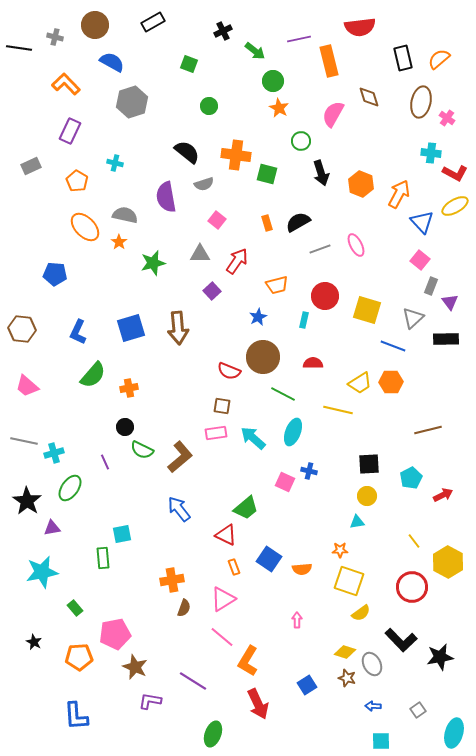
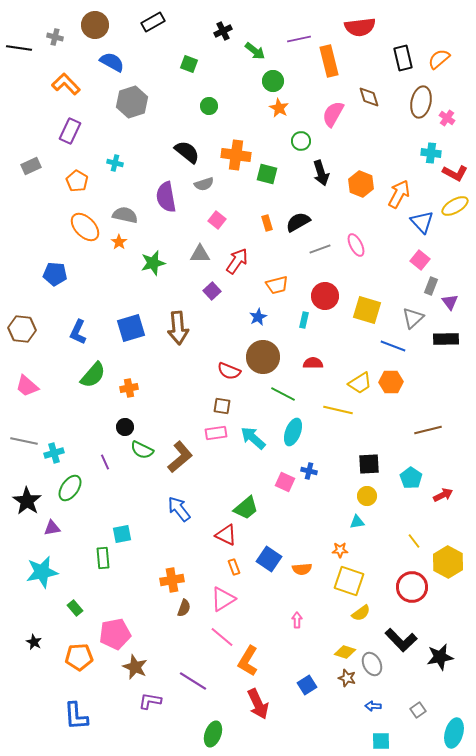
cyan pentagon at (411, 478): rotated 10 degrees counterclockwise
